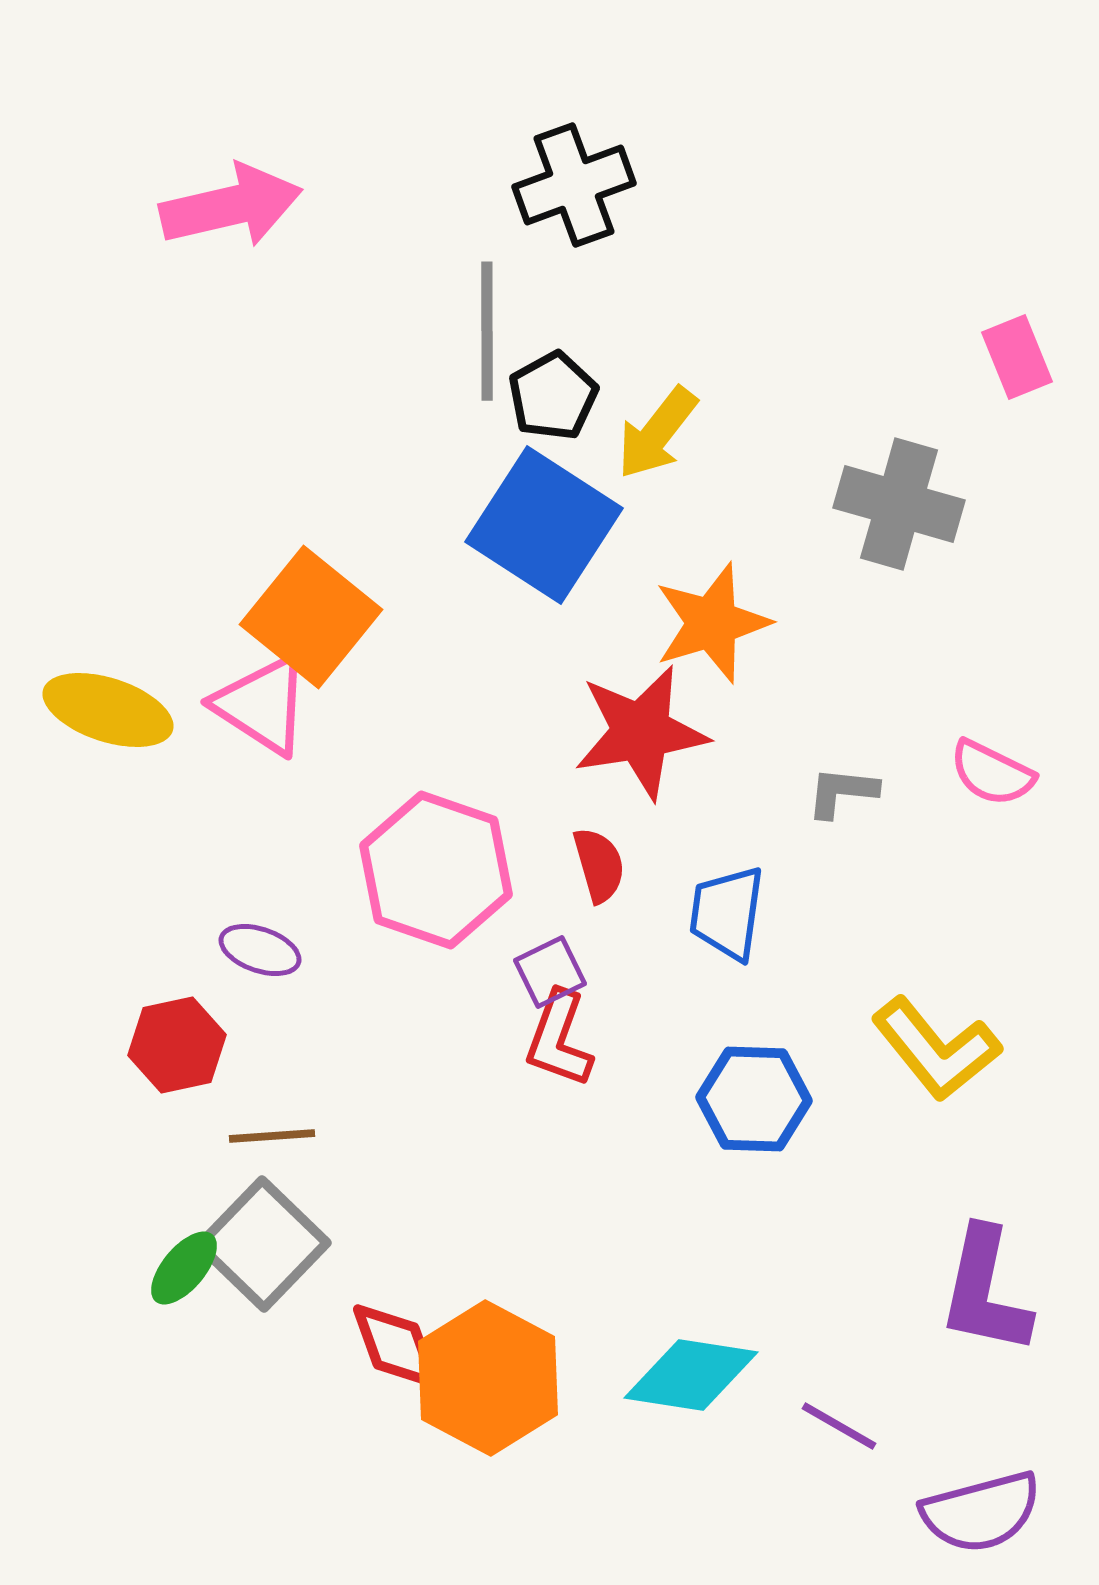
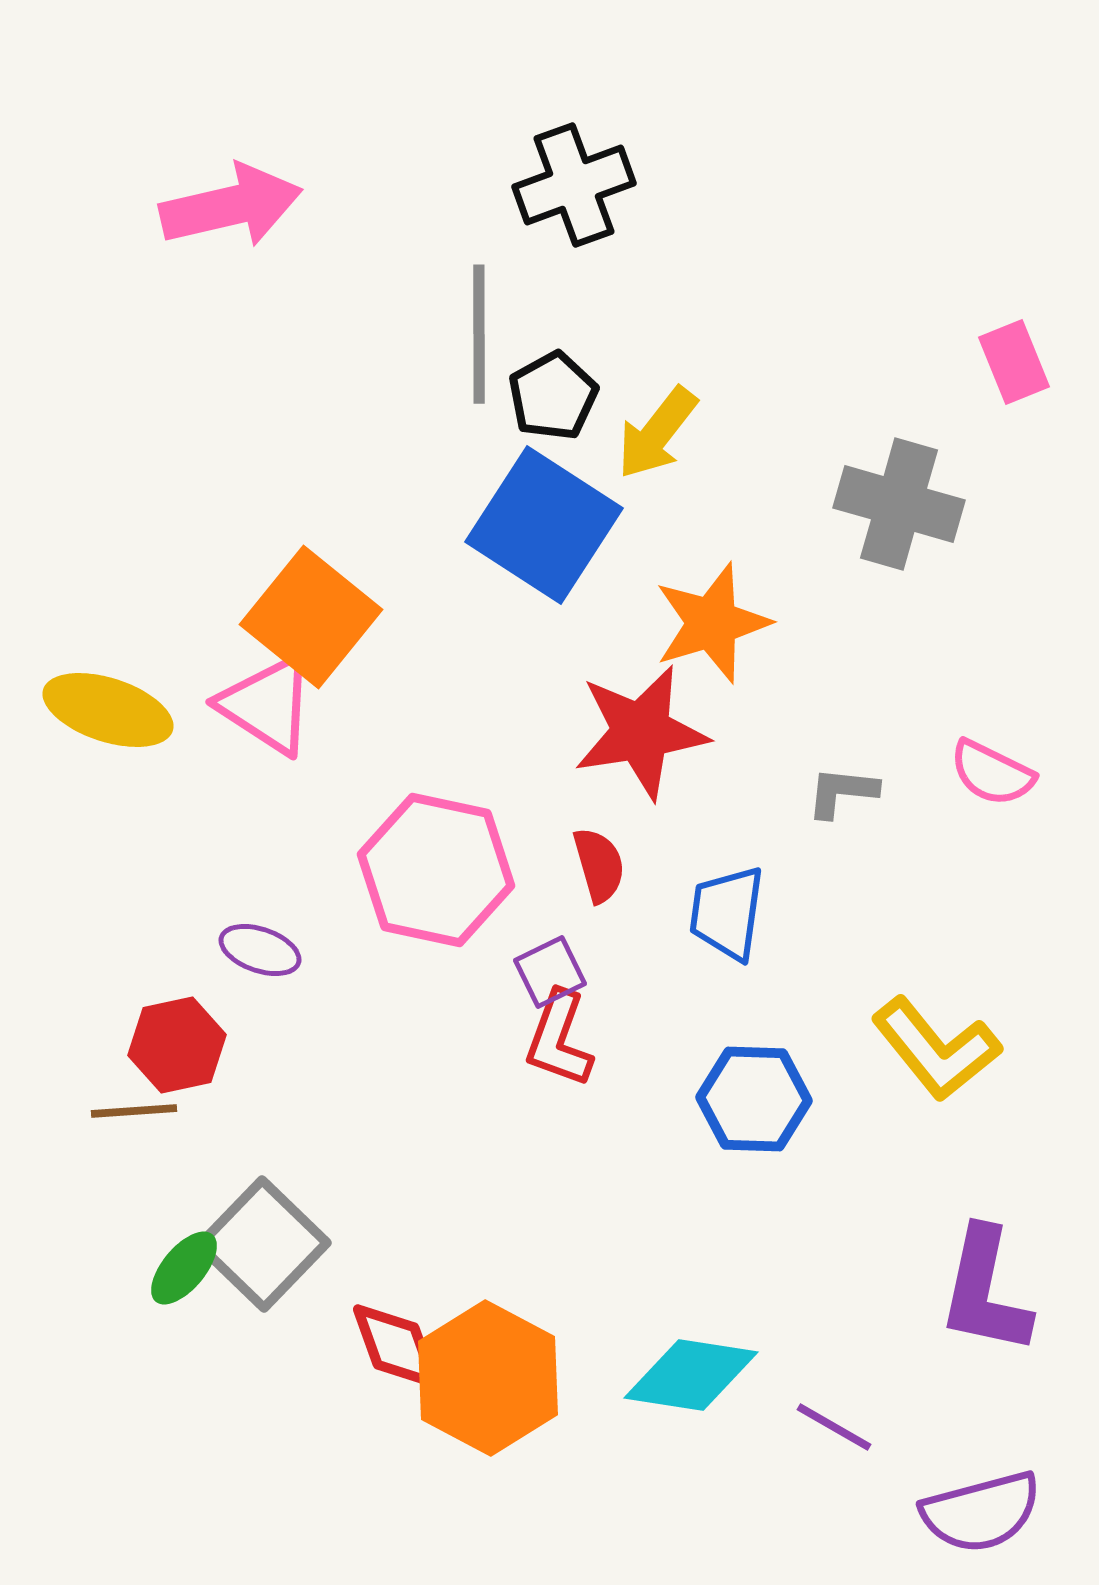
gray line: moved 8 px left, 3 px down
pink rectangle: moved 3 px left, 5 px down
pink triangle: moved 5 px right
pink hexagon: rotated 7 degrees counterclockwise
brown line: moved 138 px left, 25 px up
purple line: moved 5 px left, 1 px down
